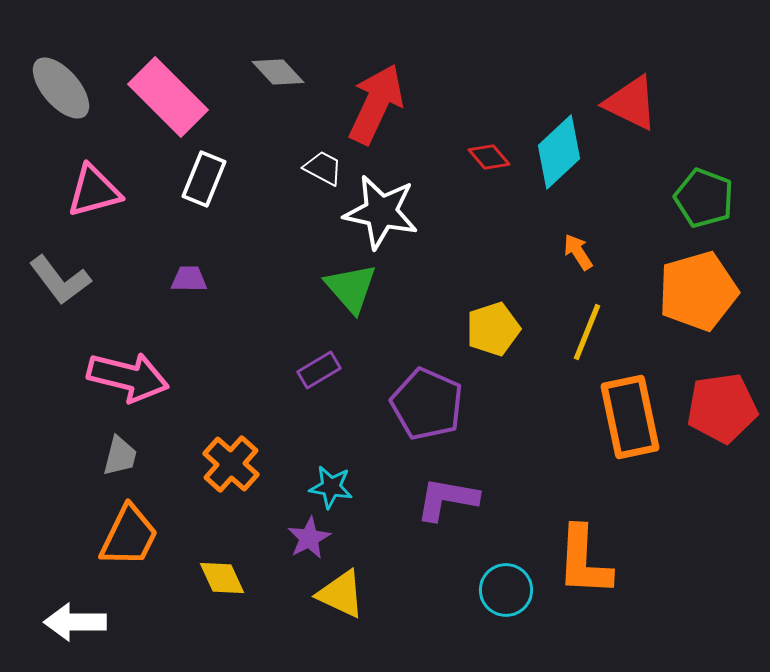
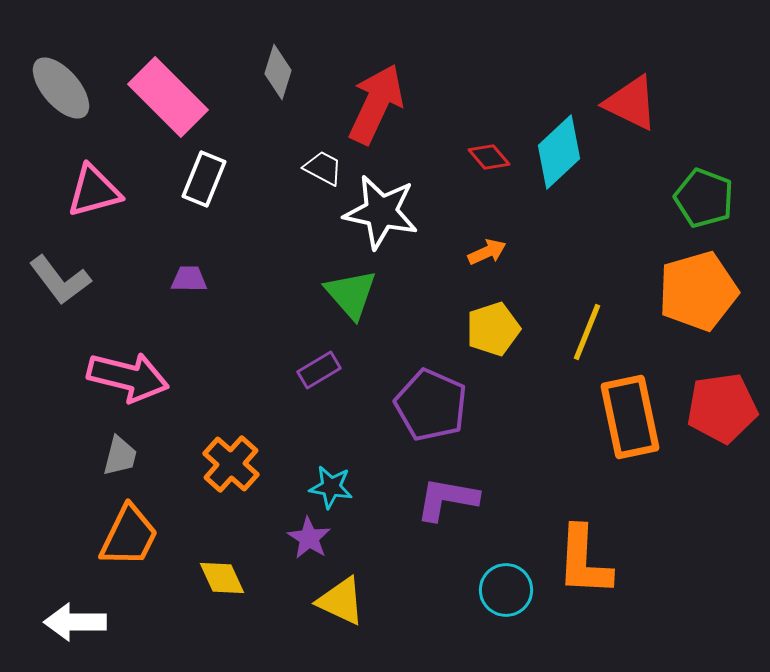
gray diamond: rotated 60 degrees clockwise
orange arrow: moved 91 px left; rotated 99 degrees clockwise
green triangle: moved 6 px down
purple pentagon: moved 4 px right, 1 px down
purple star: rotated 12 degrees counterclockwise
yellow triangle: moved 7 px down
